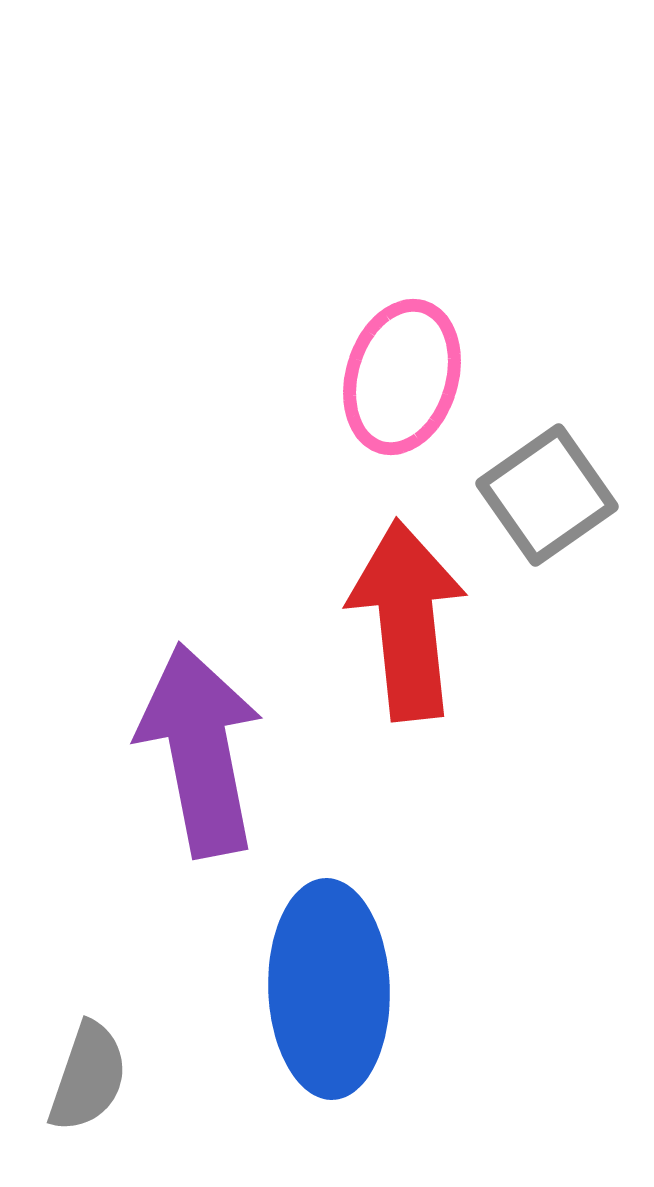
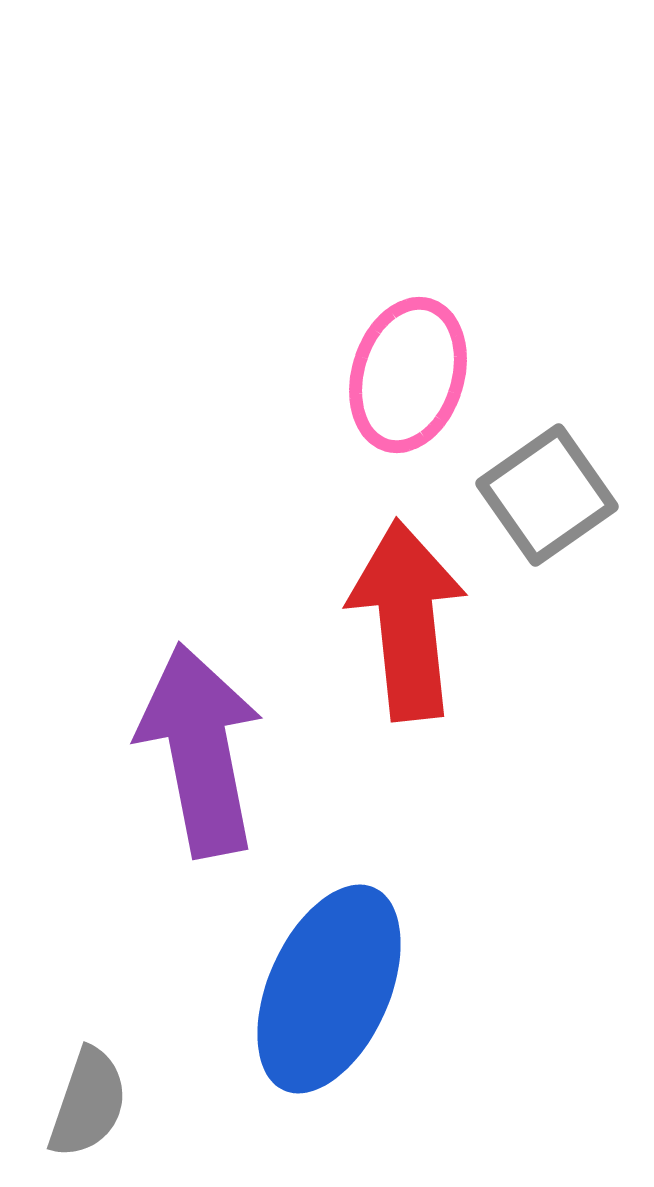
pink ellipse: moved 6 px right, 2 px up
blue ellipse: rotated 26 degrees clockwise
gray semicircle: moved 26 px down
